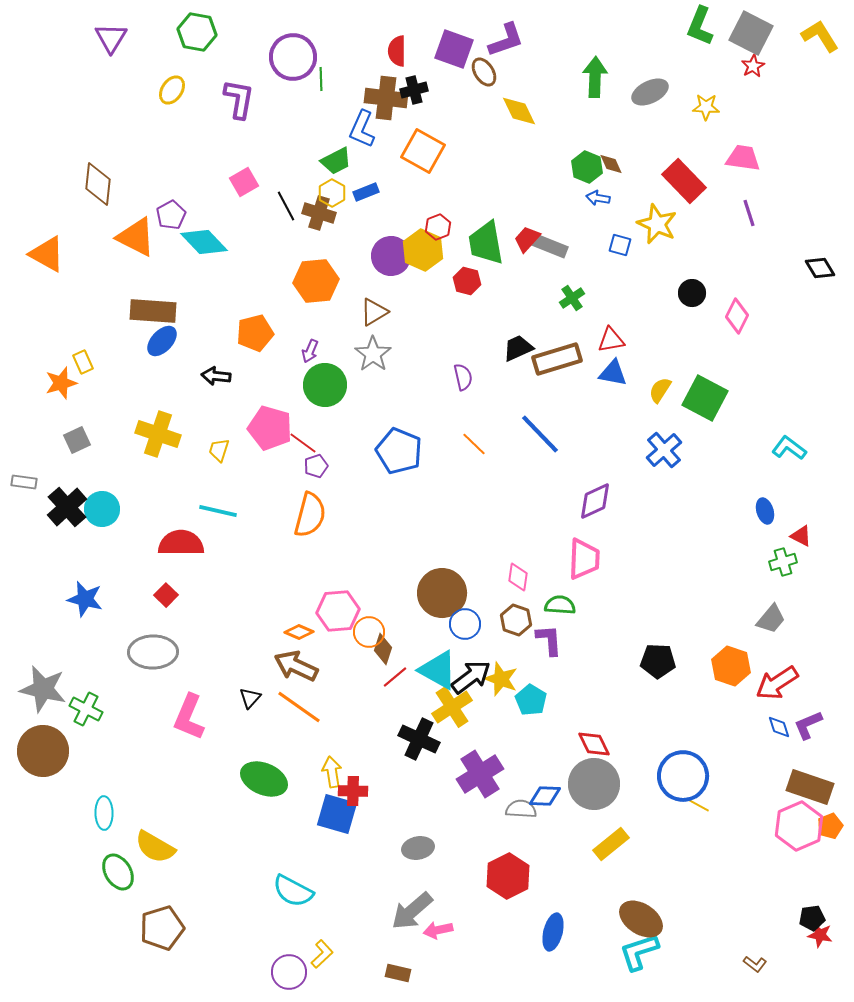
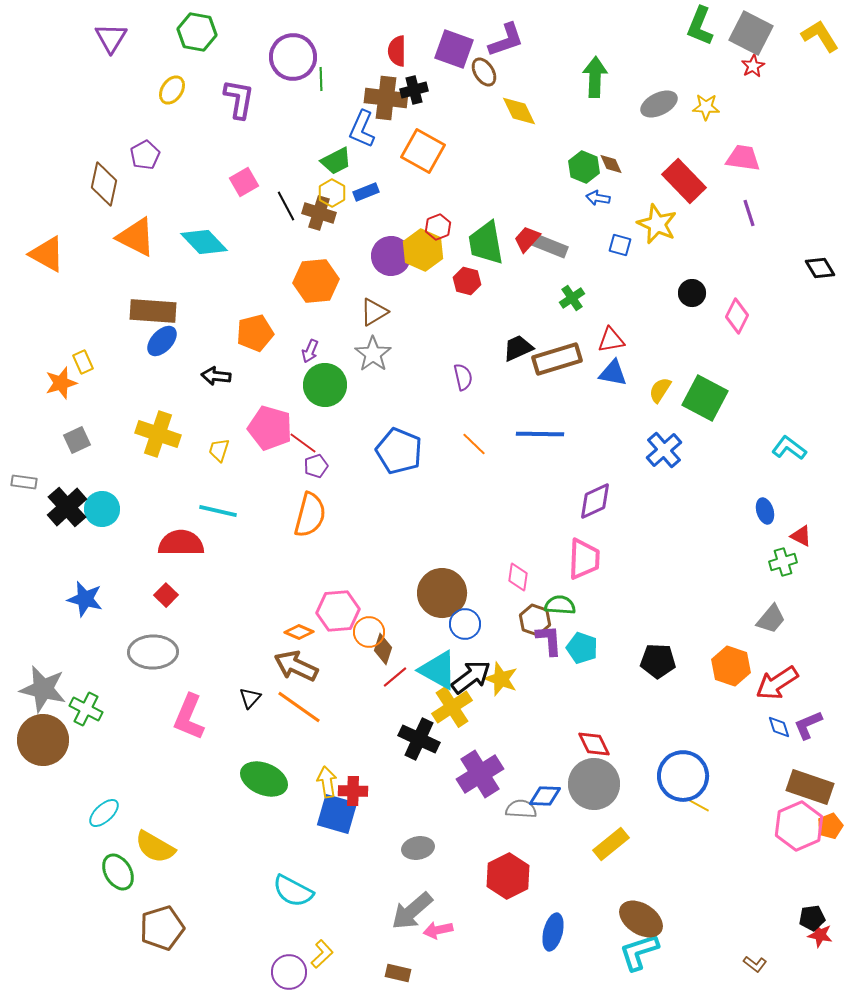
gray ellipse at (650, 92): moved 9 px right, 12 px down
green hexagon at (587, 167): moved 3 px left
brown diamond at (98, 184): moved 6 px right; rotated 6 degrees clockwise
purple pentagon at (171, 215): moved 26 px left, 60 px up
blue line at (540, 434): rotated 45 degrees counterclockwise
brown hexagon at (516, 620): moved 19 px right
cyan pentagon at (531, 700): moved 51 px right, 52 px up; rotated 12 degrees counterclockwise
brown circle at (43, 751): moved 11 px up
yellow arrow at (332, 772): moved 5 px left, 10 px down
cyan ellipse at (104, 813): rotated 48 degrees clockwise
